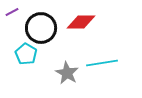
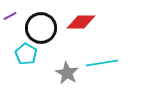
purple line: moved 2 px left, 4 px down
